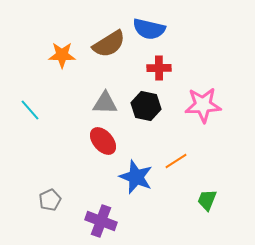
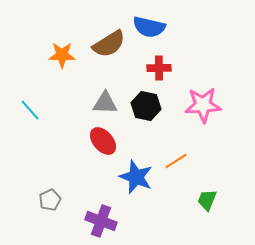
blue semicircle: moved 2 px up
